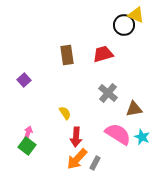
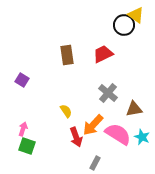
yellow triangle: rotated 12 degrees clockwise
red trapezoid: rotated 10 degrees counterclockwise
purple square: moved 2 px left; rotated 16 degrees counterclockwise
yellow semicircle: moved 1 px right, 2 px up
pink arrow: moved 5 px left, 4 px up
red arrow: rotated 24 degrees counterclockwise
green square: rotated 18 degrees counterclockwise
orange arrow: moved 16 px right, 34 px up
